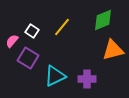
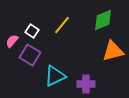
yellow line: moved 2 px up
orange triangle: moved 1 px down
purple square: moved 2 px right, 3 px up
purple cross: moved 1 px left, 5 px down
